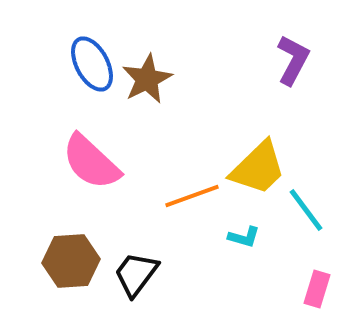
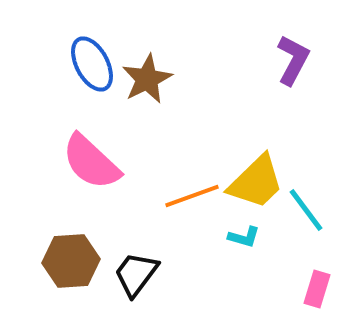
yellow trapezoid: moved 2 px left, 14 px down
